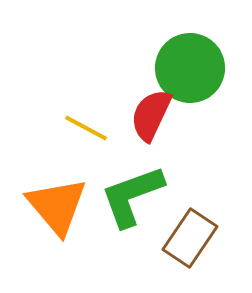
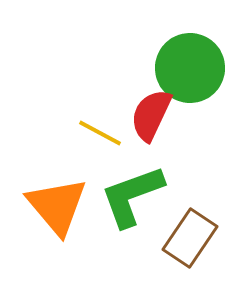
yellow line: moved 14 px right, 5 px down
